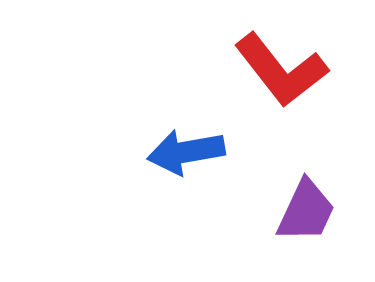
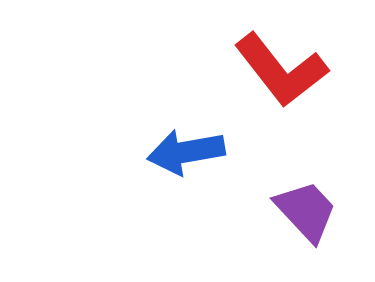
purple trapezoid: rotated 68 degrees counterclockwise
